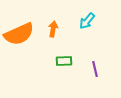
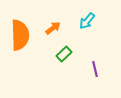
orange arrow: moved 1 px up; rotated 42 degrees clockwise
orange semicircle: moved 1 px right, 1 px down; rotated 68 degrees counterclockwise
green rectangle: moved 7 px up; rotated 42 degrees counterclockwise
